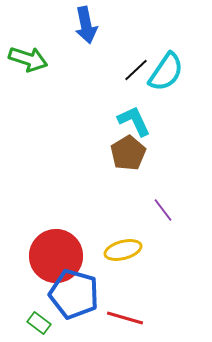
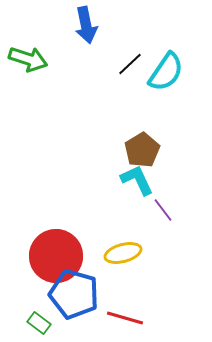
black line: moved 6 px left, 6 px up
cyan L-shape: moved 3 px right, 59 px down
brown pentagon: moved 14 px right, 3 px up
yellow ellipse: moved 3 px down
